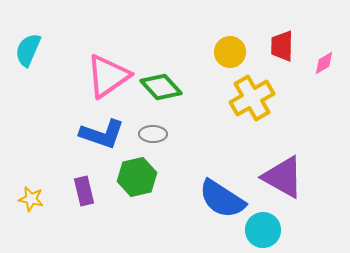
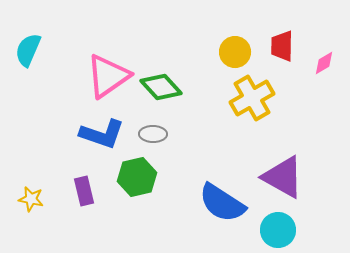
yellow circle: moved 5 px right
blue semicircle: moved 4 px down
cyan circle: moved 15 px right
